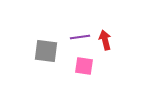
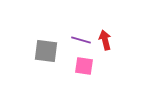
purple line: moved 1 px right, 3 px down; rotated 24 degrees clockwise
